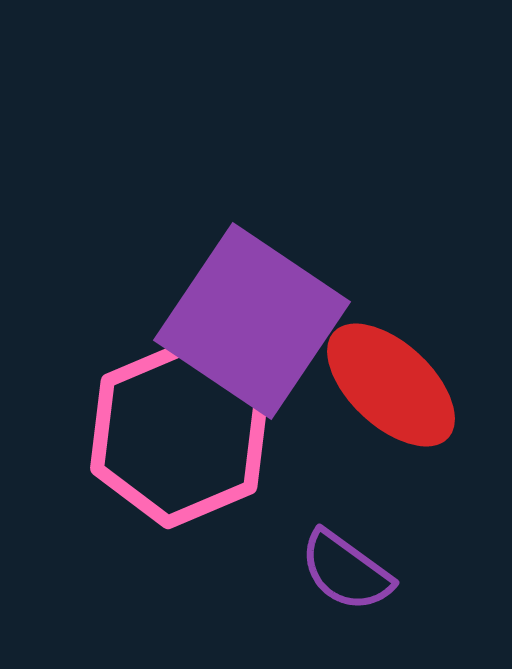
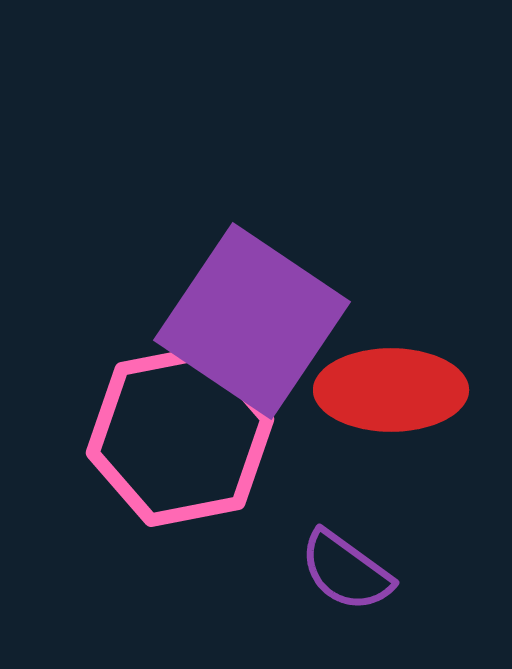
red ellipse: moved 5 px down; rotated 43 degrees counterclockwise
pink hexagon: moved 1 px right, 2 px down; rotated 12 degrees clockwise
